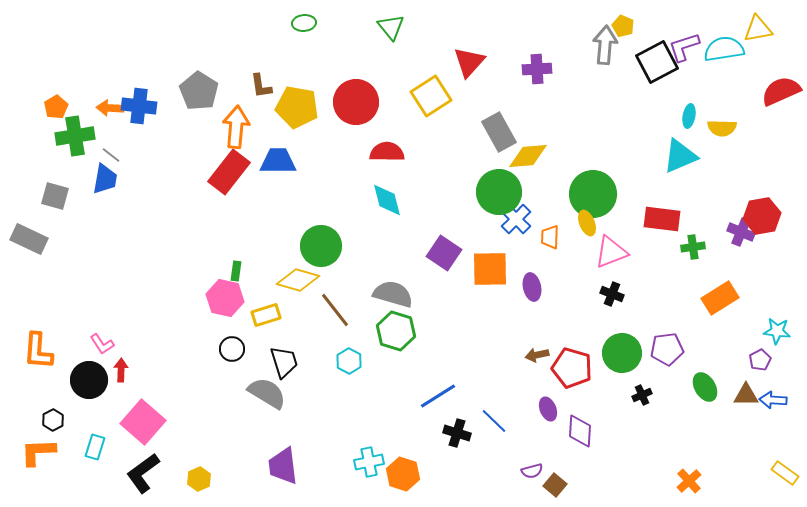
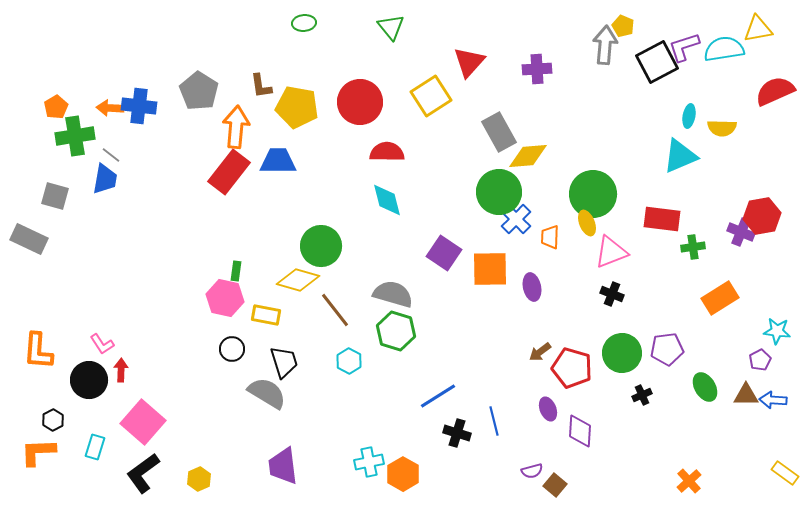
red semicircle at (781, 91): moved 6 px left
red circle at (356, 102): moved 4 px right
yellow rectangle at (266, 315): rotated 28 degrees clockwise
brown arrow at (537, 355): moved 3 px right, 3 px up; rotated 25 degrees counterclockwise
blue line at (494, 421): rotated 32 degrees clockwise
orange hexagon at (403, 474): rotated 12 degrees clockwise
